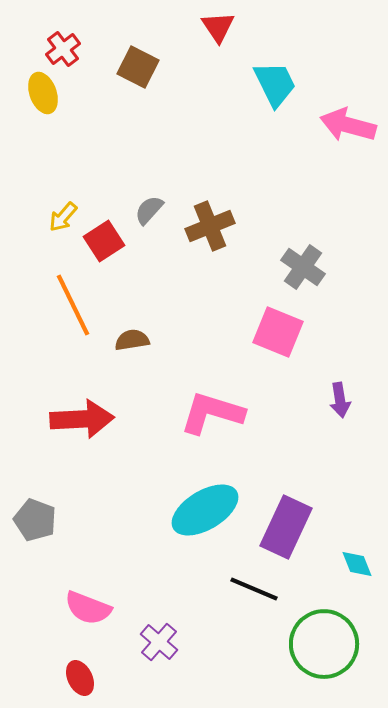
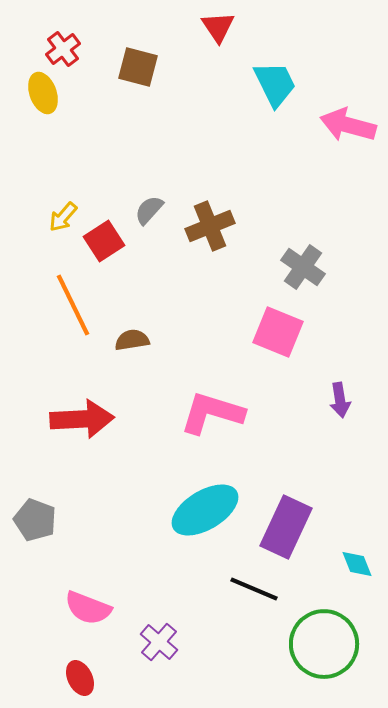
brown square: rotated 12 degrees counterclockwise
